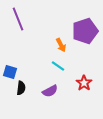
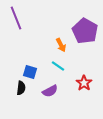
purple line: moved 2 px left, 1 px up
purple pentagon: rotated 25 degrees counterclockwise
blue square: moved 20 px right
